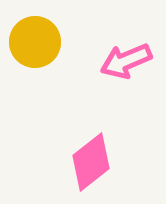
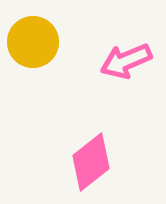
yellow circle: moved 2 px left
